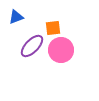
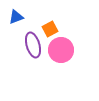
orange square: moved 3 px left, 1 px down; rotated 21 degrees counterclockwise
purple ellipse: moved 1 px right, 1 px up; rotated 60 degrees counterclockwise
